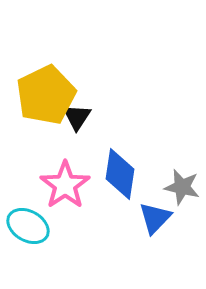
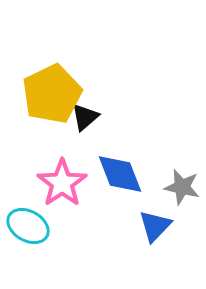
yellow pentagon: moved 6 px right, 1 px up
black triangle: moved 8 px right; rotated 16 degrees clockwise
blue diamond: rotated 30 degrees counterclockwise
pink star: moved 3 px left, 2 px up
blue triangle: moved 8 px down
